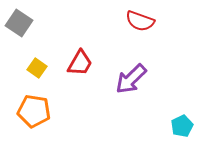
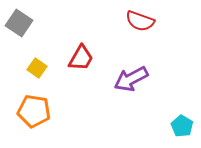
red trapezoid: moved 1 px right, 5 px up
purple arrow: rotated 16 degrees clockwise
cyan pentagon: rotated 15 degrees counterclockwise
